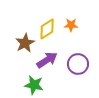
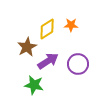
brown star: moved 2 px right, 4 px down
purple arrow: moved 1 px right, 1 px down
